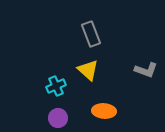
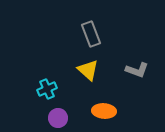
gray L-shape: moved 9 px left
cyan cross: moved 9 px left, 3 px down
